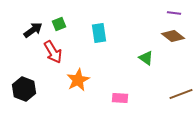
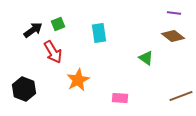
green square: moved 1 px left
brown line: moved 2 px down
